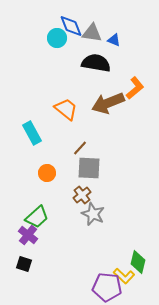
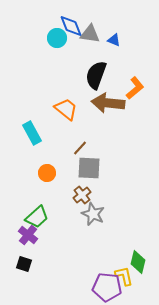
gray triangle: moved 2 px left, 1 px down
black semicircle: moved 12 px down; rotated 80 degrees counterclockwise
brown arrow: rotated 28 degrees clockwise
yellow L-shape: rotated 145 degrees counterclockwise
